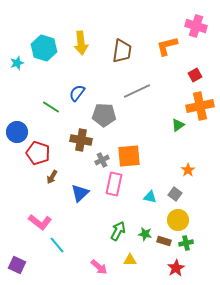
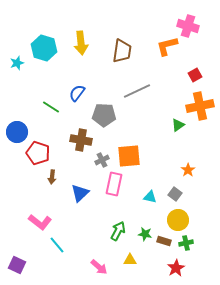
pink cross: moved 8 px left
brown arrow: rotated 24 degrees counterclockwise
